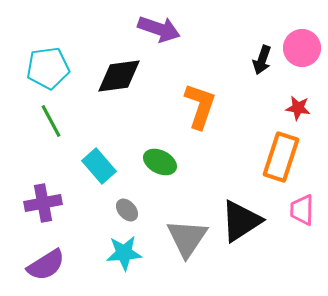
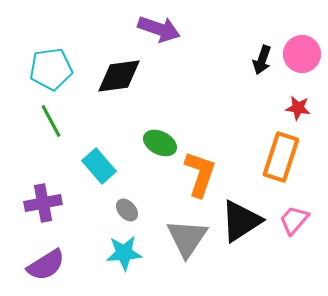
pink circle: moved 6 px down
cyan pentagon: moved 3 px right, 1 px down
orange L-shape: moved 68 px down
green ellipse: moved 19 px up
pink trapezoid: moved 8 px left, 10 px down; rotated 40 degrees clockwise
